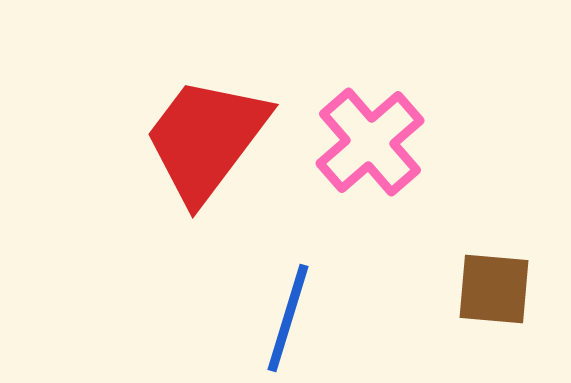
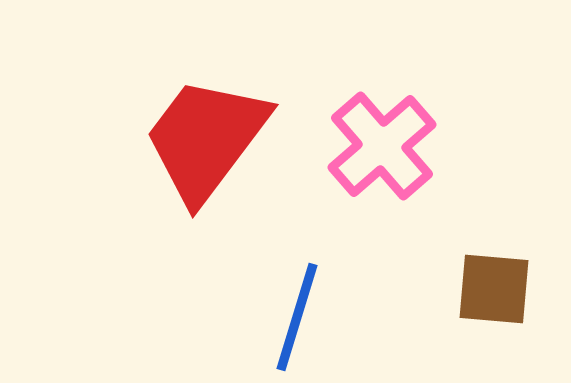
pink cross: moved 12 px right, 4 px down
blue line: moved 9 px right, 1 px up
